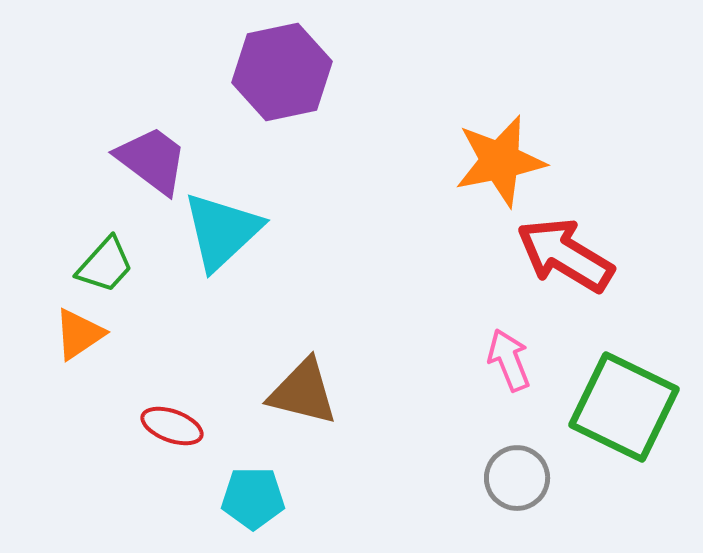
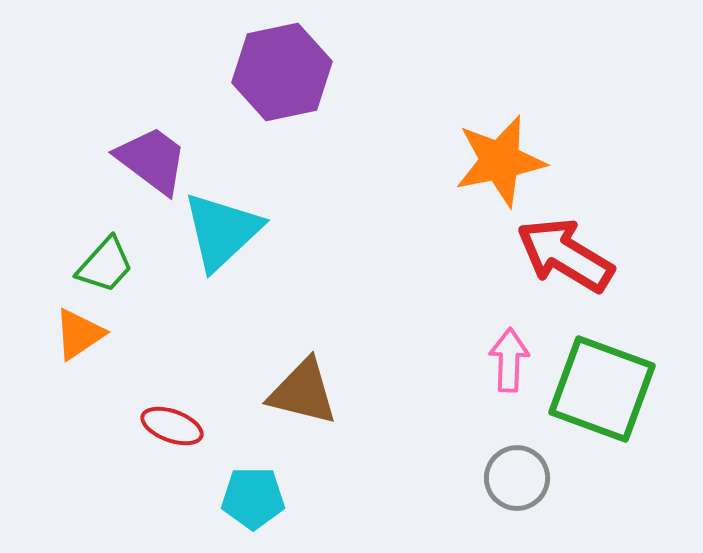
pink arrow: rotated 24 degrees clockwise
green square: moved 22 px left, 18 px up; rotated 6 degrees counterclockwise
